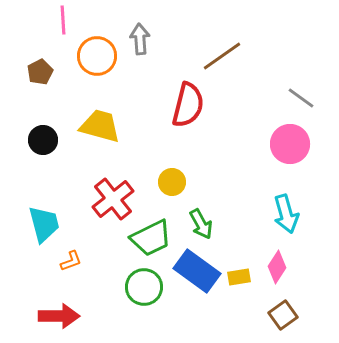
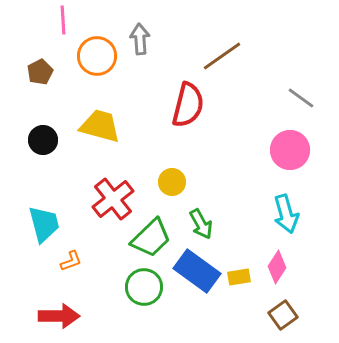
pink circle: moved 6 px down
green trapezoid: rotated 18 degrees counterclockwise
